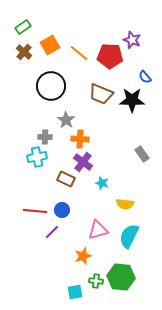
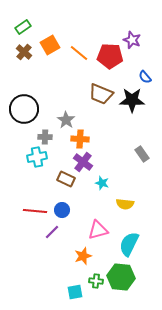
black circle: moved 27 px left, 23 px down
cyan semicircle: moved 8 px down
